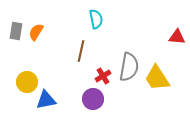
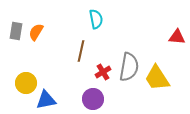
red cross: moved 4 px up
yellow circle: moved 1 px left, 1 px down
